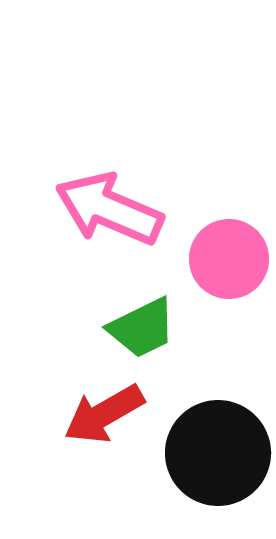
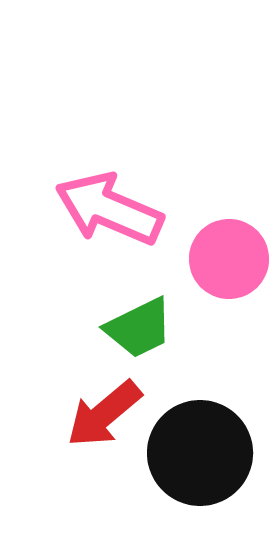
green trapezoid: moved 3 px left
red arrow: rotated 10 degrees counterclockwise
black circle: moved 18 px left
